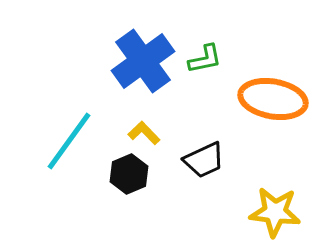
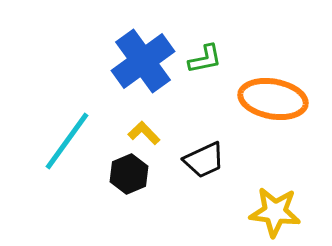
cyan line: moved 2 px left
